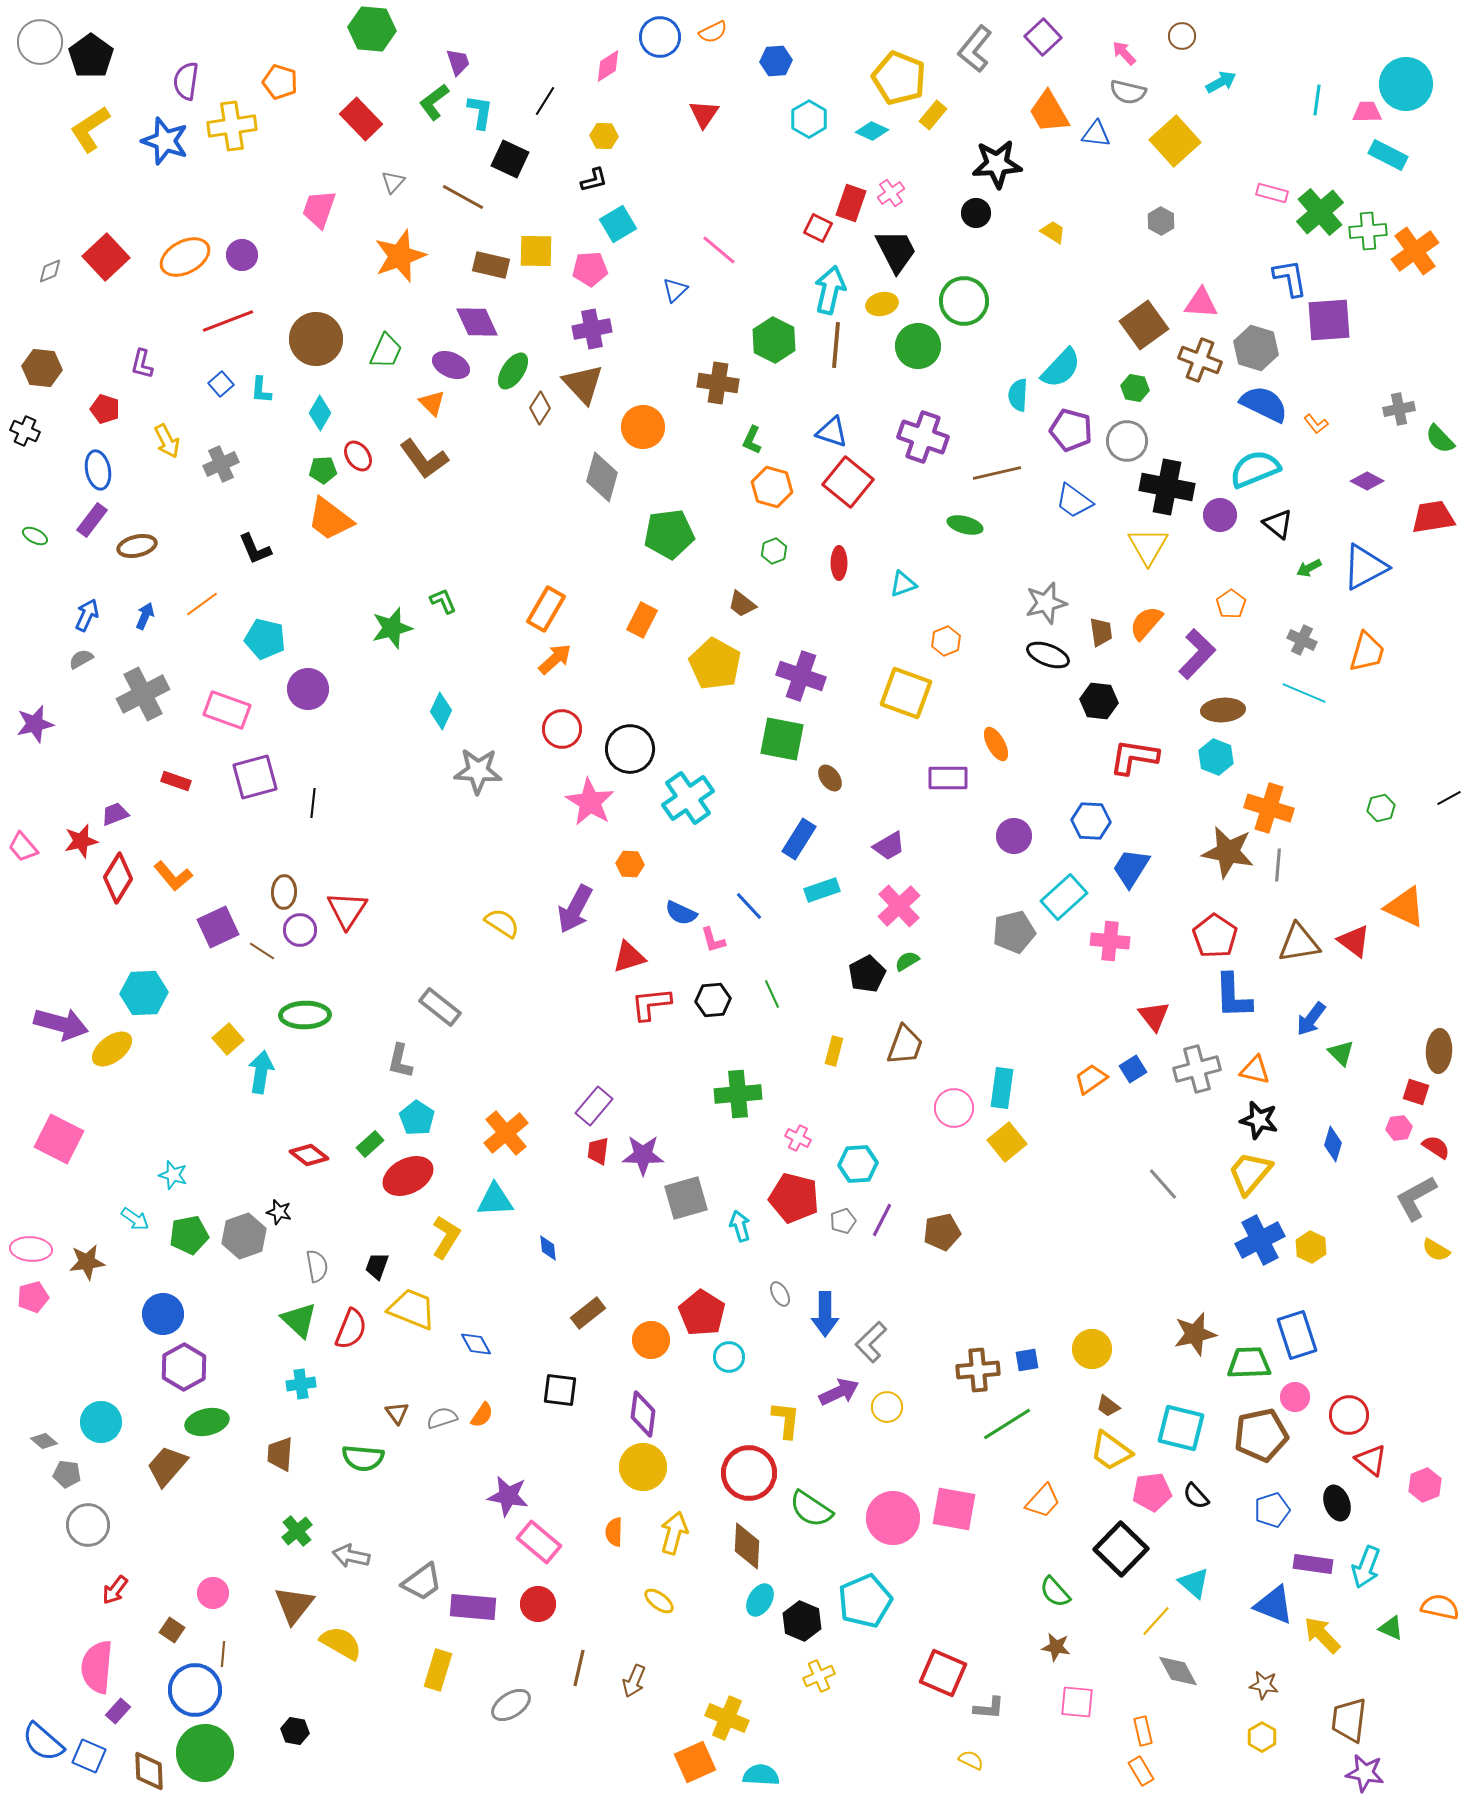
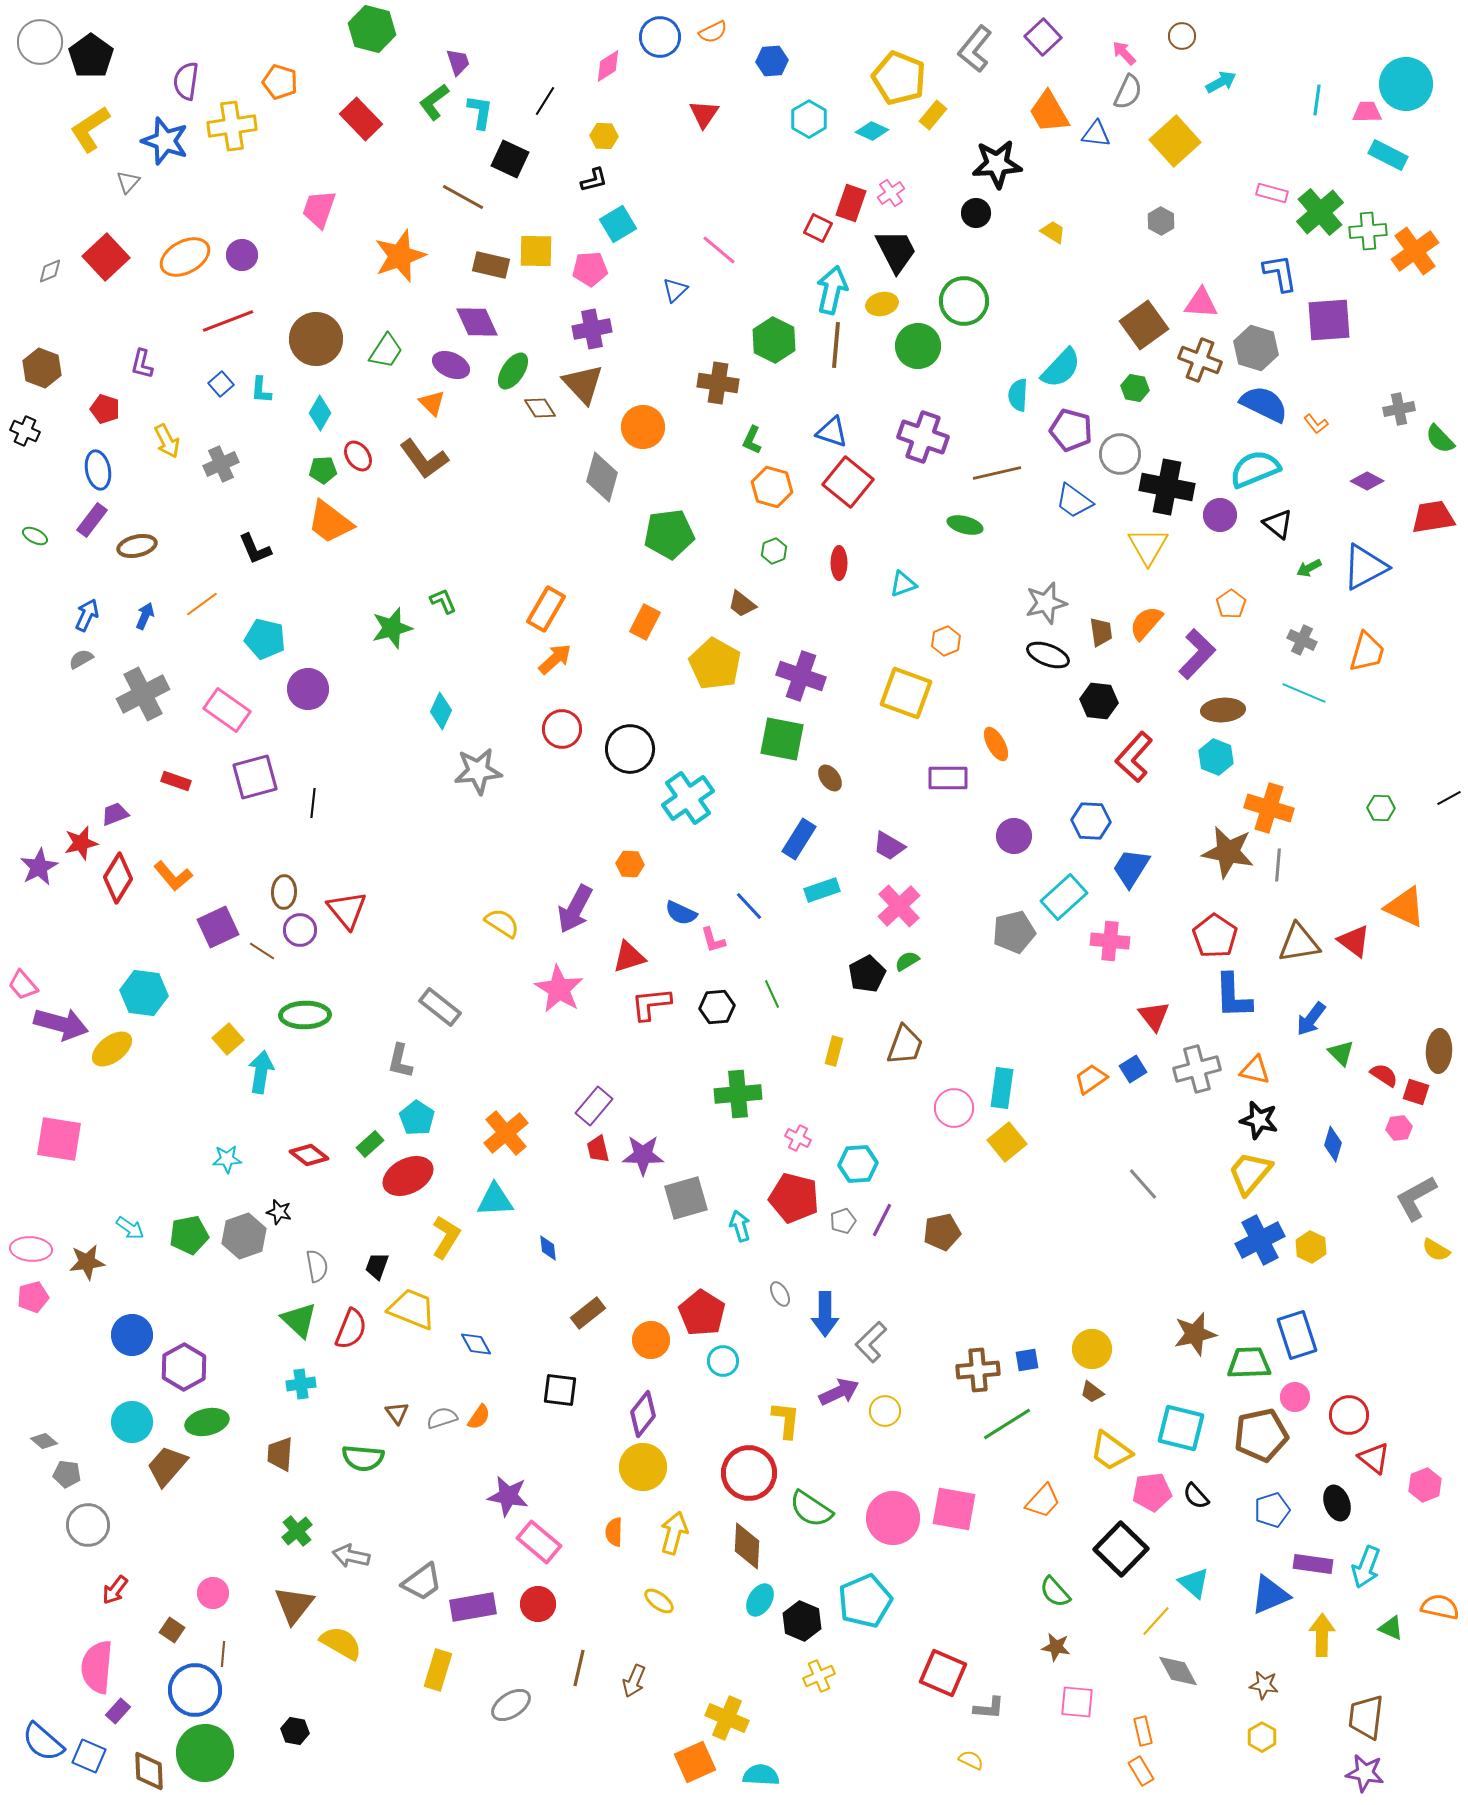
green hexagon at (372, 29): rotated 9 degrees clockwise
blue hexagon at (776, 61): moved 4 px left
gray semicircle at (1128, 92): rotated 78 degrees counterclockwise
gray triangle at (393, 182): moved 265 px left
blue L-shape at (1290, 278): moved 10 px left, 5 px up
cyan arrow at (830, 290): moved 2 px right
green trapezoid at (386, 351): rotated 9 degrees clockwise
brown hexagon at (42, 368): rotated 15 degrees clockwise
brown diamond at (540, 408): rotated 64 degrees counterclockwise
gray circle at (1127, 441): moved 7 px left, 13 px down
orange trapezoid at (330, 519): moved 3 px down
orange rectangle at (642, 620): moved 3 px right, 2 px down
pink rectangle at (227, 710): rotated 15 degrees clockwise
purple star at (35, 724): moved 4 px right, 143 px down; rotated 15 degrees counterclockwise
red L-shape at (1134, 757): rotated 57 degrees counterclockwise
gray star at (478, 771): rotated 9 degrees counterclockwise
pink star at (590, 802): moved 31 px left, 187 px down
green hexagon at (1381, 808): rotated 16 degrees clockwise
red star at (81, 841): moved 2 px down
purple trapezoid at (889, 846): rotated 60 degrees clockwise
pink trapezoid at (23, 847): moved 138 px down
red triangle at (347, 910): rotated 12 degrees counterclockwise
cyan hexagon at (144, 993): rotated 9 degrees clockwise
black hexagon at (713, 1000): moved 4 px right, 7 px down
pink square at (59, 1139): rotated 18 degrees counterclockwise
red semicircle at (1436, 1147): moved 52 px left, 72 px up
red trapezoid at (598, 1151): moved 2 px up; rotated 20 degrees counterclockwise
cyan star at (173, 1175): moved 54 px right, 16 px up; rotated 20 degrees counterclockwise
gray line at (1163, 1184): moved 20 px left
cyan arrow at (135, 1219): moved 5 px left, 9 px down
blue circle at (163, 1314): moved 31 px left, 21 px down
cyan circle at (729, 1357): moved 6 px left, 4 px down
brown trapezoid at (1108, 1406): moved 16 px left, 14 px up
yellow circle at (887, 1407): moved 2 px left, 4 px down
purple diamond at (643, 1414): rotated 30 degrees clockwise
orange semicircle at (482, 1415): moved 3 px left, 2 px down
cyan circle at (101, 1422): moved 31 px right
red triangle at (1371, 1460): moved 3 px right, 2 px up
blue triangle at (1274, 1605): moved 4 px left, 10 px up; rotated 45 degrees counterclockwise
purple rectangle at (473, 1607): rotated 15 degrees counterclockwise
yellow arrow at (1322, 1635): rotated 45 degrees clockwise
brown trapezoid at (1349, 1720): moved 17 px right, 3 px up
